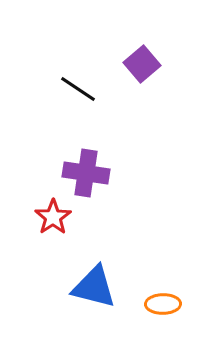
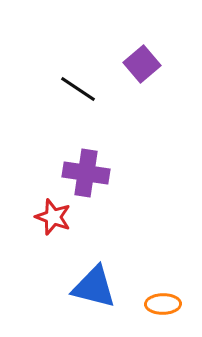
red star: rotated 18 degrees counterclockwise
